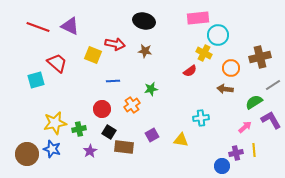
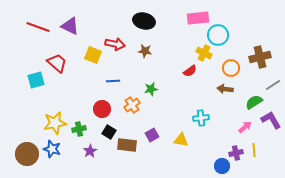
brown rectangle: moved 3 px right, 2 px up
